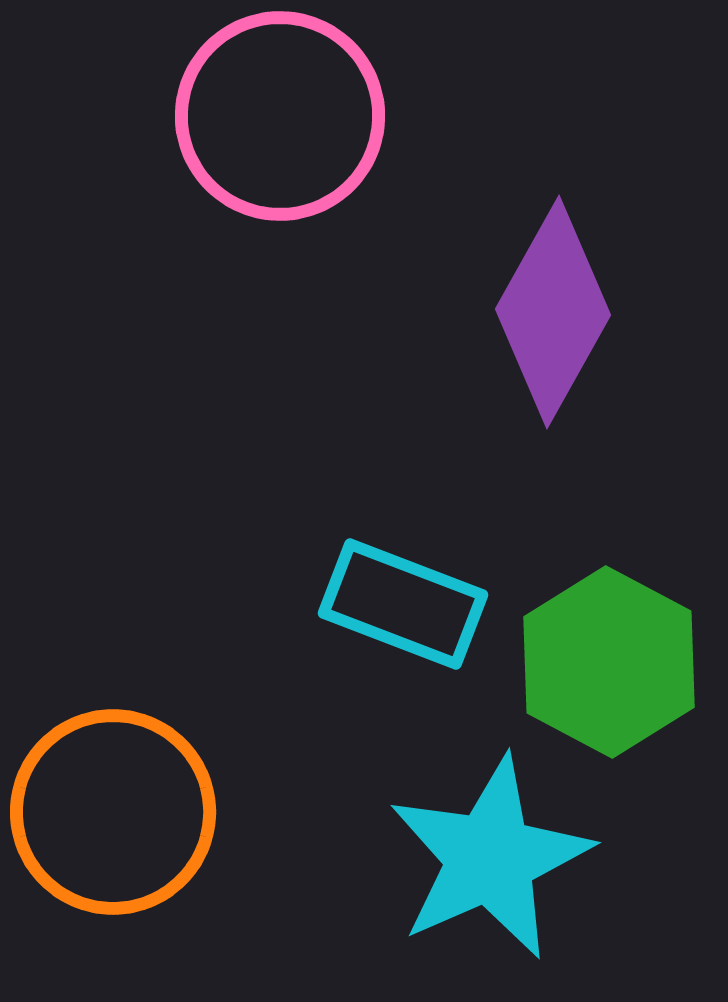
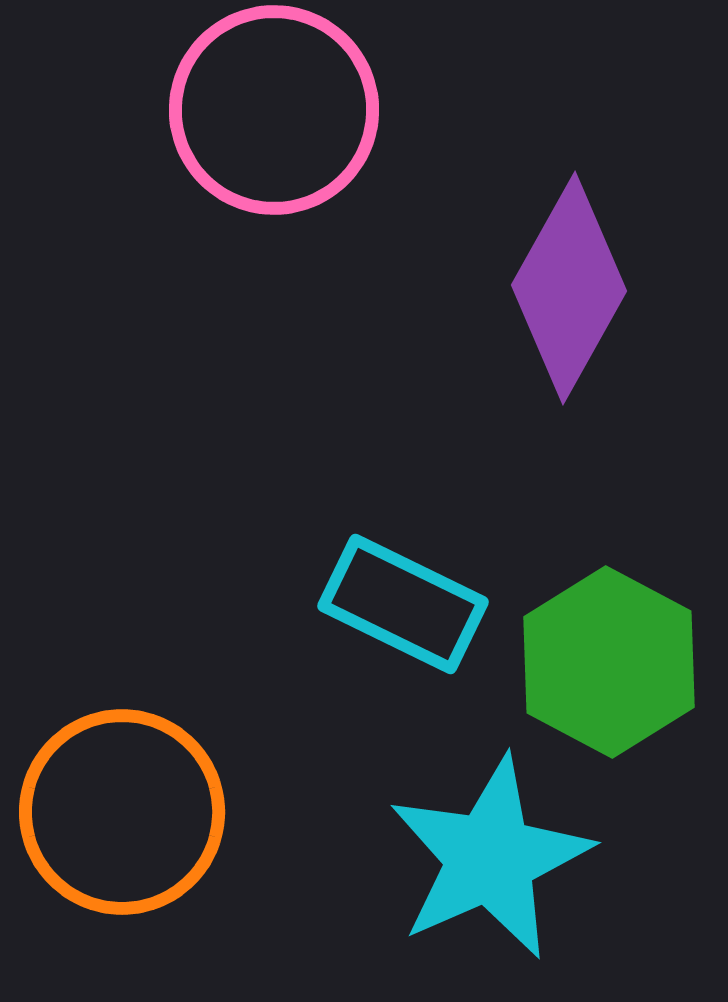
pink circle: moved 6 px left, 6 px up
purple diamond: moved 16 px right, 24 px up
cyan rectangle: rotated 5 degrees clockwise
orange circle: moved 9 px right
